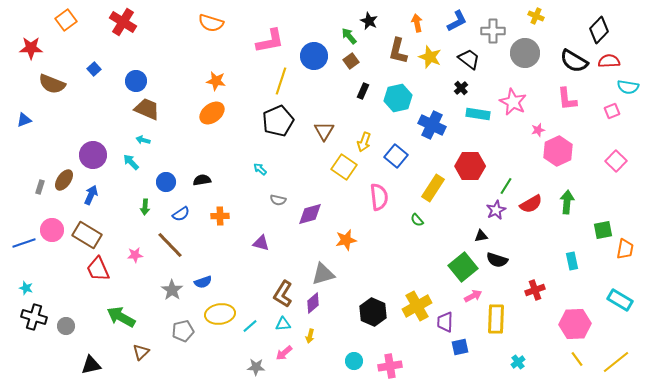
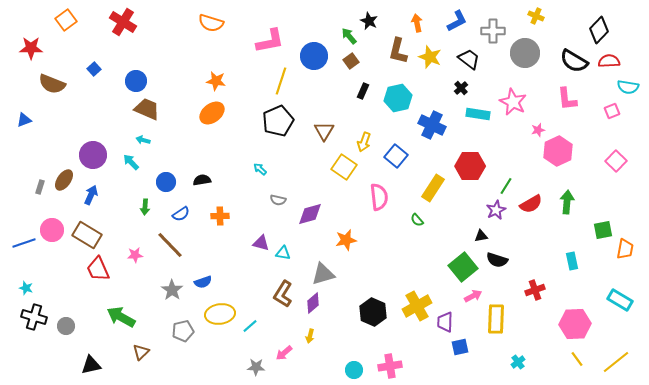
cyan triangle at (283, 324): moved 71 px up; rotated 14 degrees clockwise
cyan circle at (354, 361): moved 9 px down
